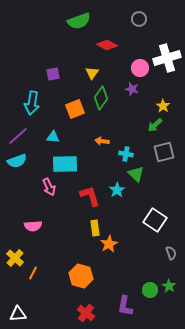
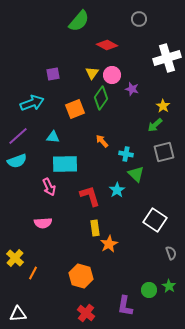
green semicircle: rotated 30 degrees counterclockwise
pink circle: moved 28 px left, 7 px down
cyan arrow: rotated 120 degrees counterclockwise
orange arrow: rotated 40 degrees clockwise
pink semicircle: moved 10 px right, 3 px up
green circle: moved 1 px left
